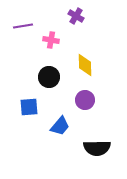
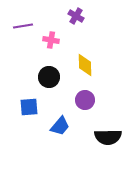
black semicircle: moved 11 px right, 11 px up
